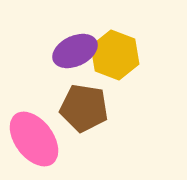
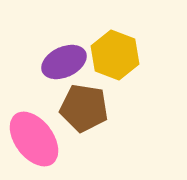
purple ellipse: moved 11 px left, 11 px down
